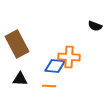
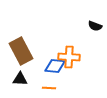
brown rectangle: moved 4 px right, 7 px down
orange line: moved 2 px down
